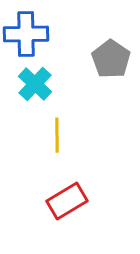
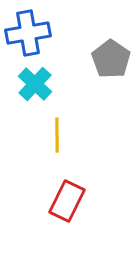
blue cross: moved 2 px right, 1 px up; rotated 9 degrees counterclockwise
red rectangle: rotated 33 degrees counterclockwise
